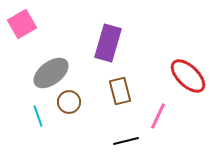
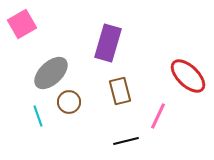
gray ellipse: rotated 6 degrees counterclockwise
